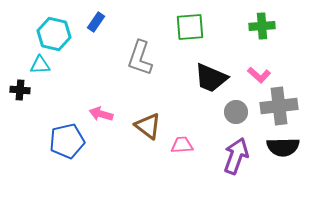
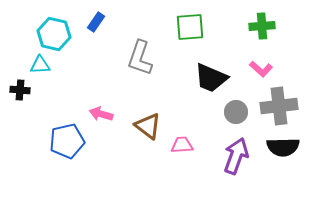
pink L-shape: moved 2 px right, 6 px up
